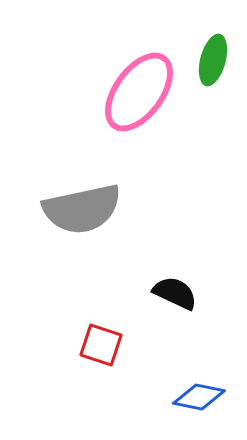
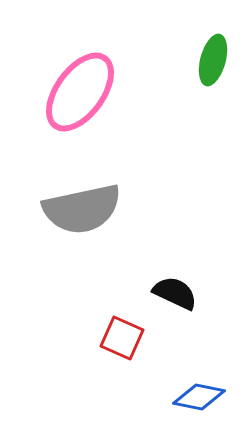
pink ellipse: moved 59 px left
red square: moved 21 px right, 7 px up; rotated 6 degrees clockwise
